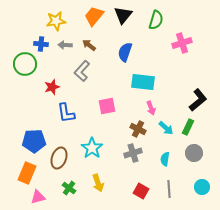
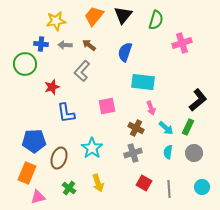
brown cross: moved 2 px left, 1 px up
cyan semicircle: moved 3 px right, 7 px up
red square: moved 3 px right, 8 px up
